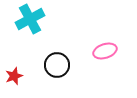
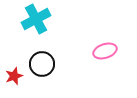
cyan cross: moved 6 px right
black circle: moved 15 px left, 1 px up
